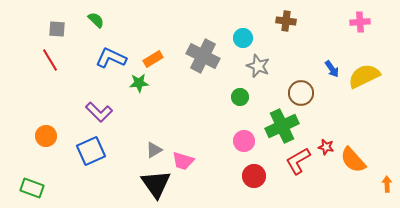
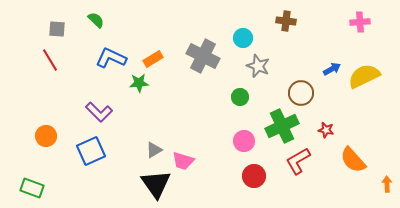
blue arrow: rotated 84 degrees counterclockwise
red star: moved 17 px up
